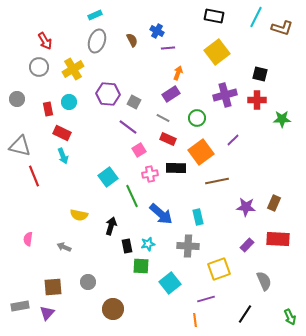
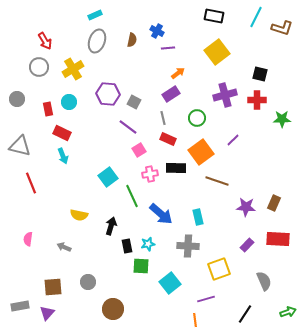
brown semicircle at (132, 40): rotated 40 degrees clockwise
orange arrow at (178, 73): rotated 32 degrees clockwise
gray line at (163, 118): rotated 48 degrees clockwise
red line at (34, 176): moved 3 px left, 7 px down
brown line at (217, 181): rotated 30 degrees clockwise
green arrow at (290, 317): moved 2 px left, 5 px up; rotated 84 degrees counterclockwise
